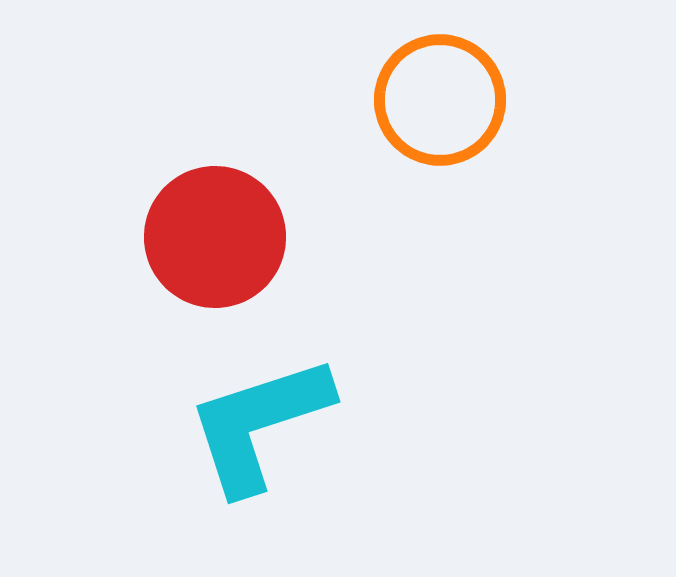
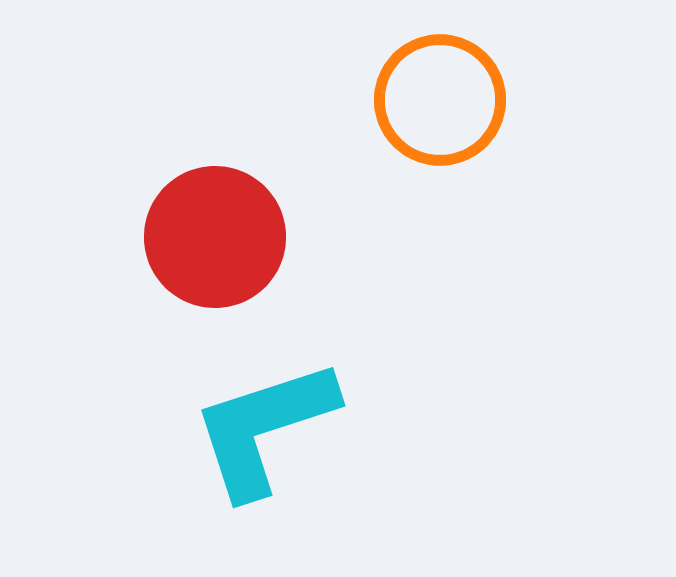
cyan L-shape: moved 5 px right, 4 px down
